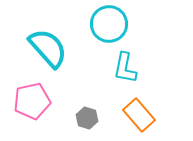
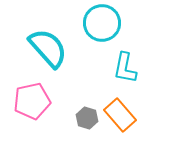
cyan circle: moved 7 px left, 1 px up
orange rectangle: moved 19 px left
